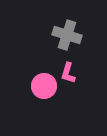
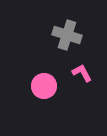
pink L-shape: moved 14 px right; rotated 135 degrees clockwise
